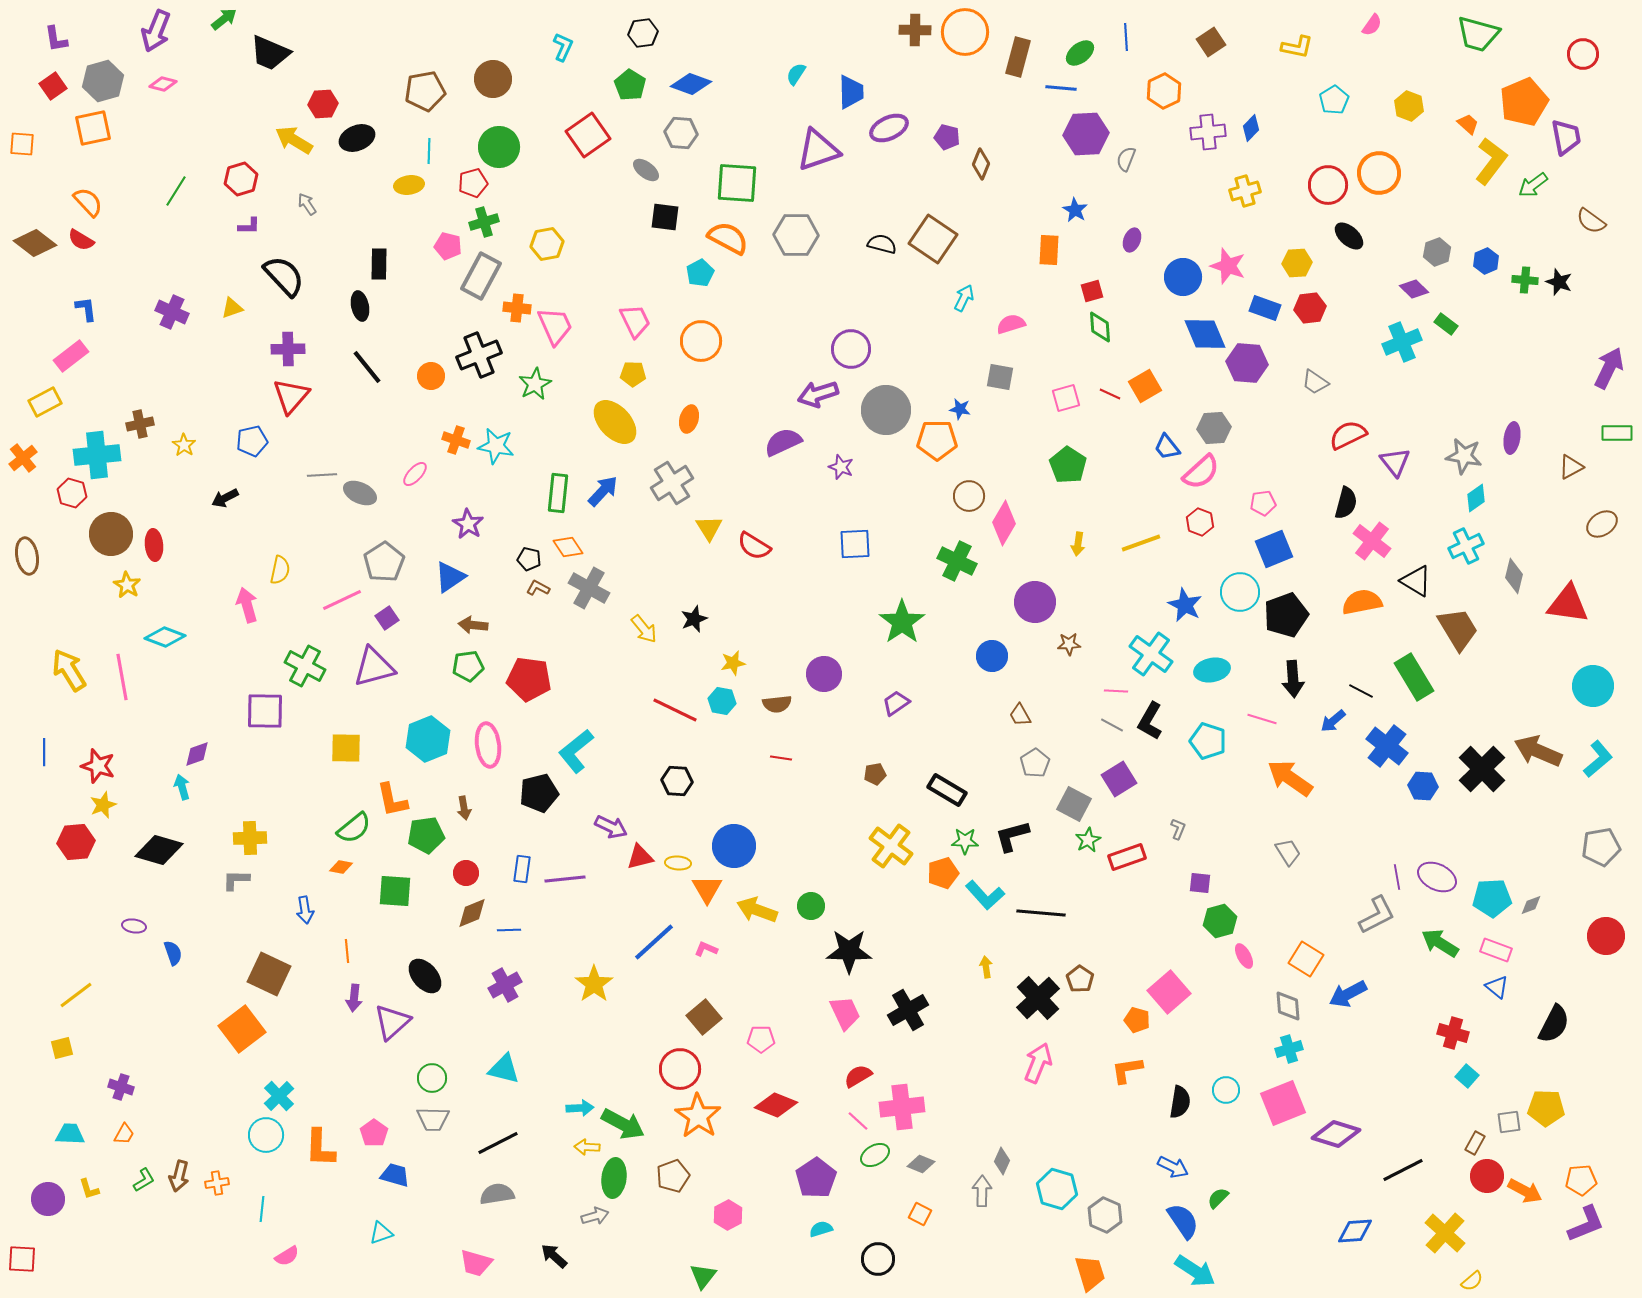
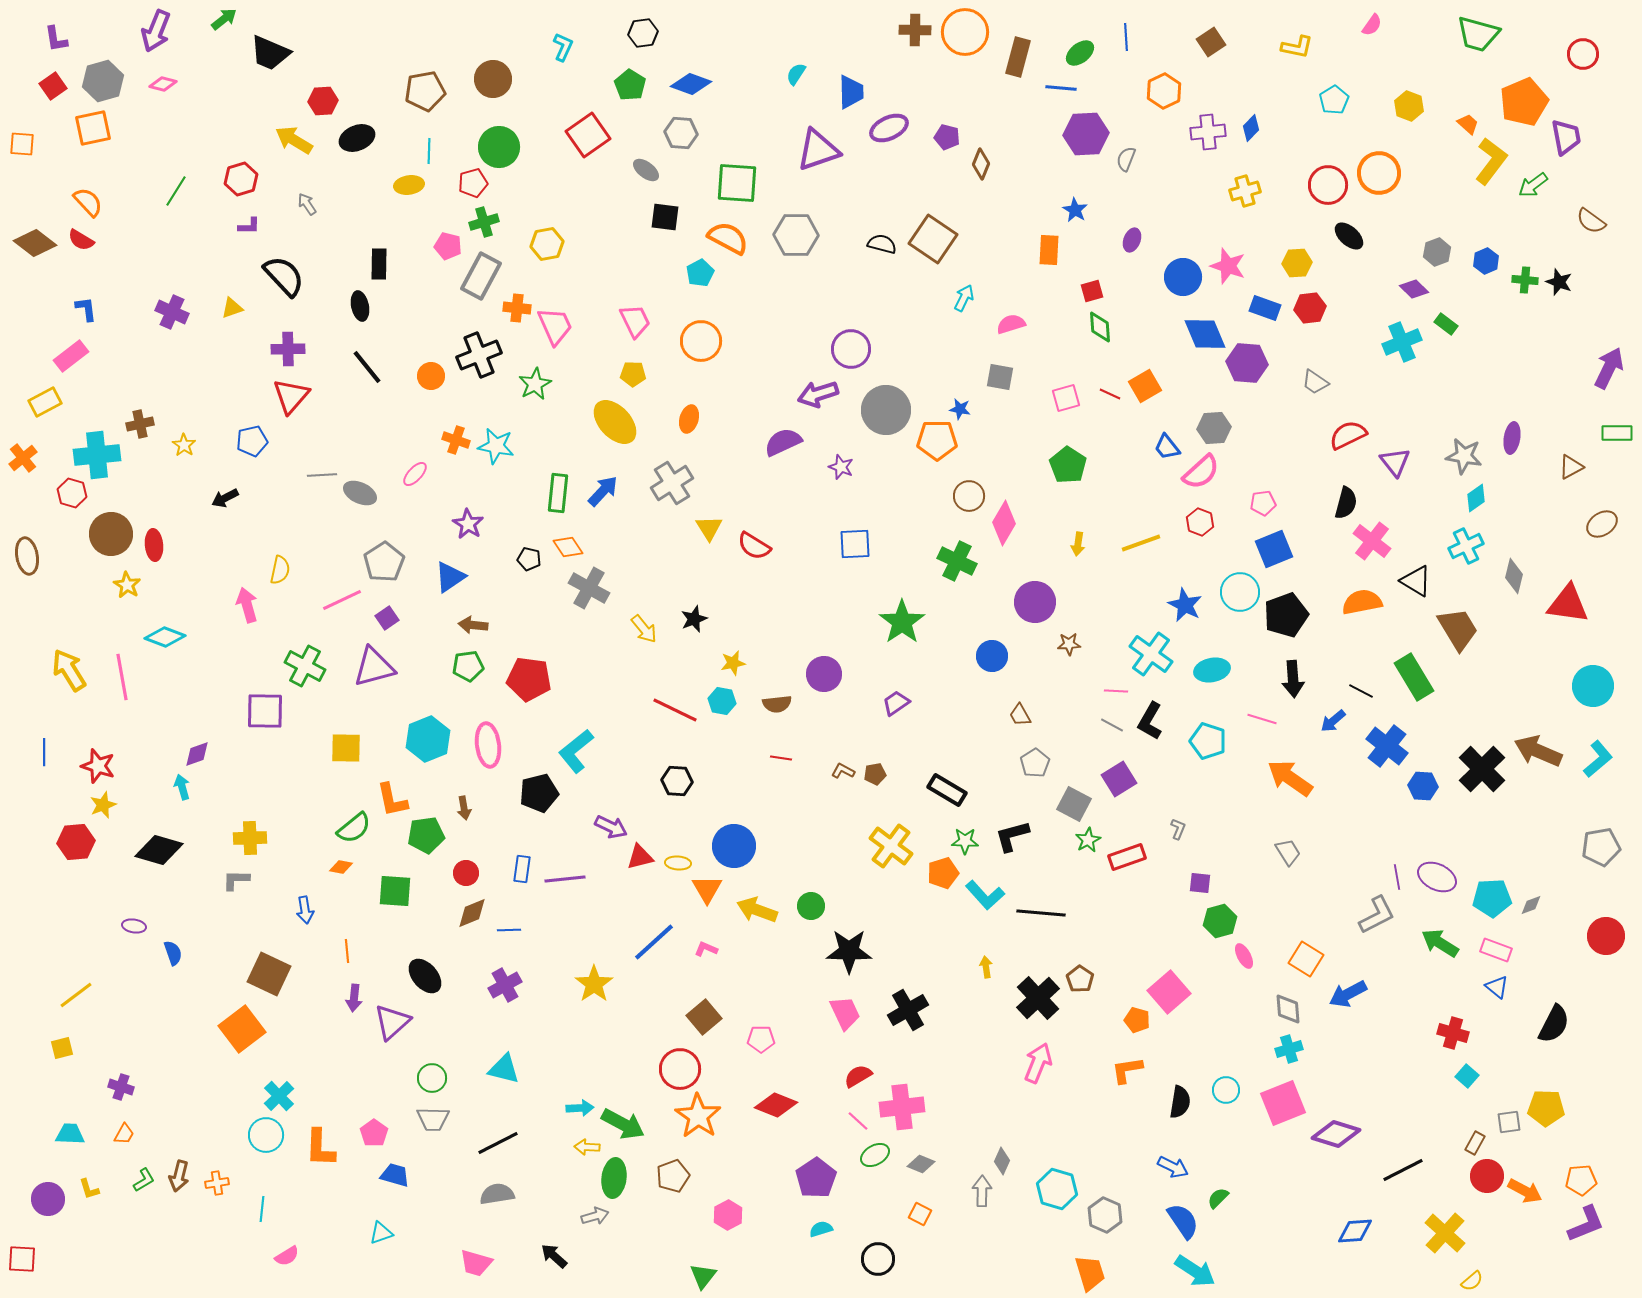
red hexagon at (323, 104): moved 3 px up
brown L-shape at (538, 588): moved 305 px right, 183 px down
gray diamond at (1288, 1006): moved 3 px down
